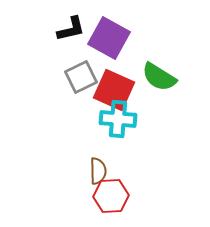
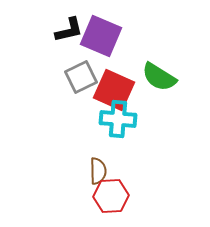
black L-shape: moved 2 px left, 1 px down
purple square: moved 8 px left, 2 px up; rotated 6 degrees counterclockwise
